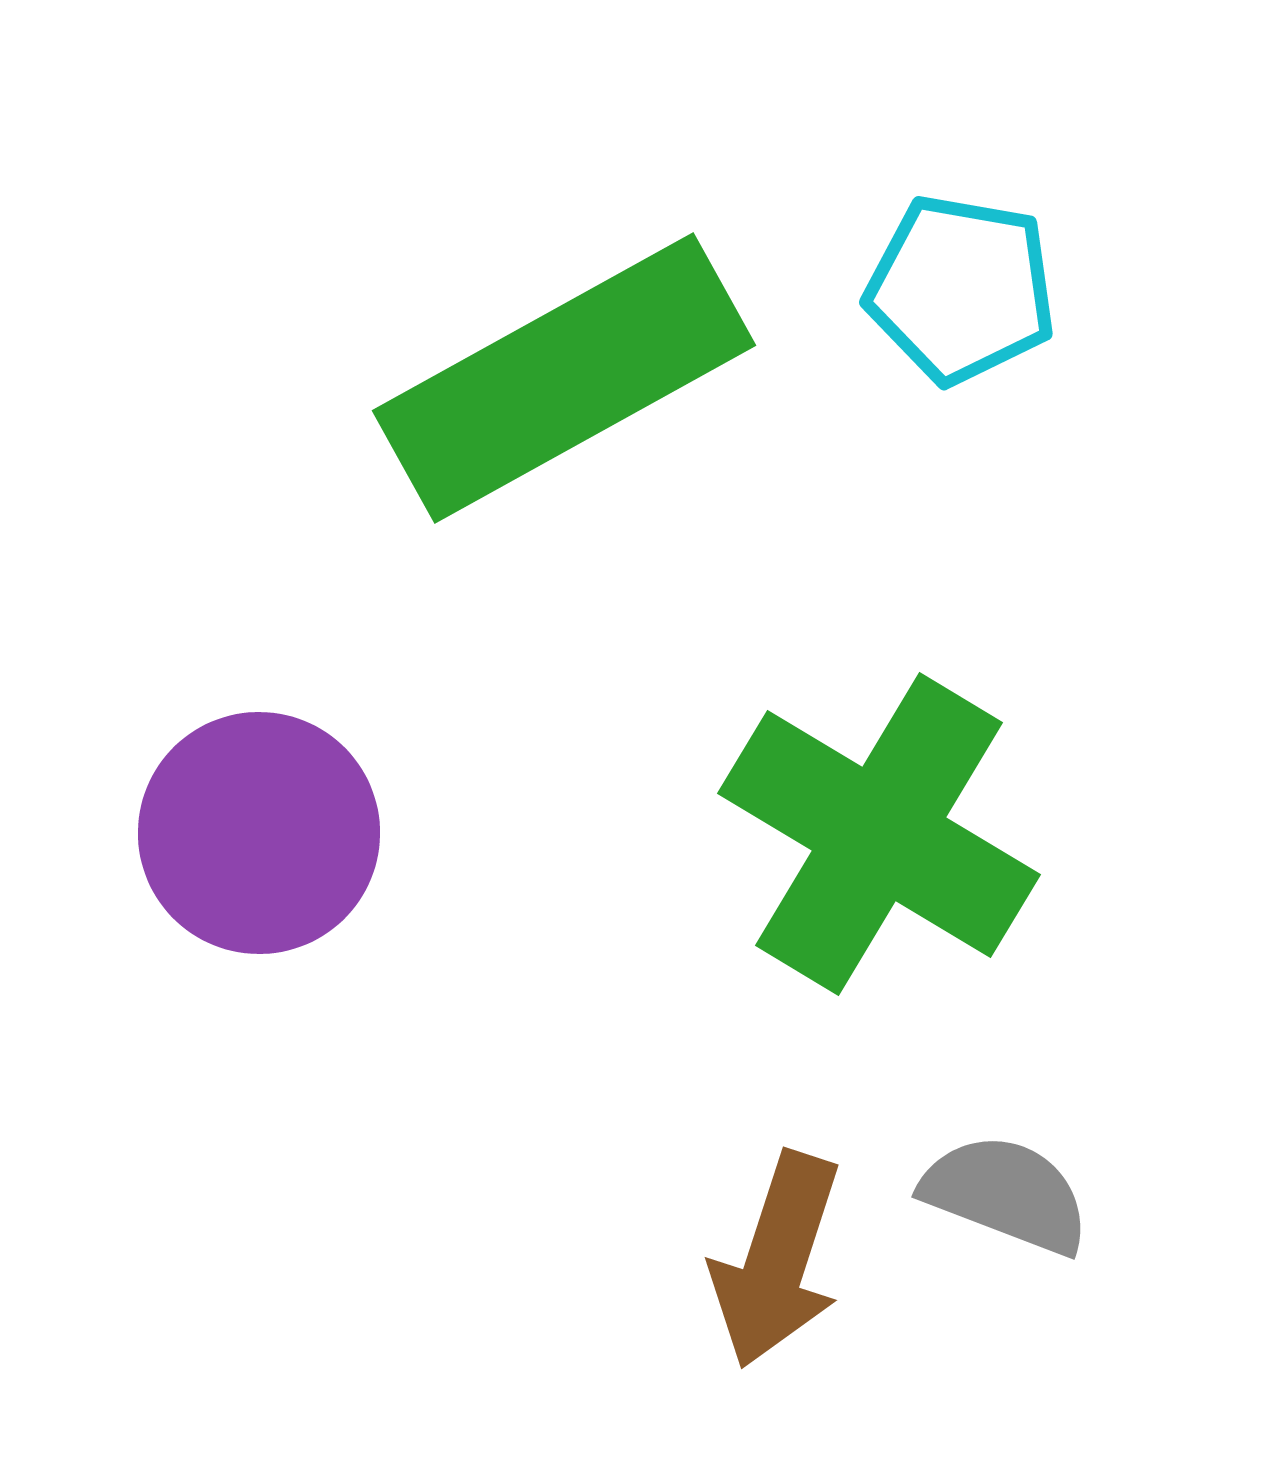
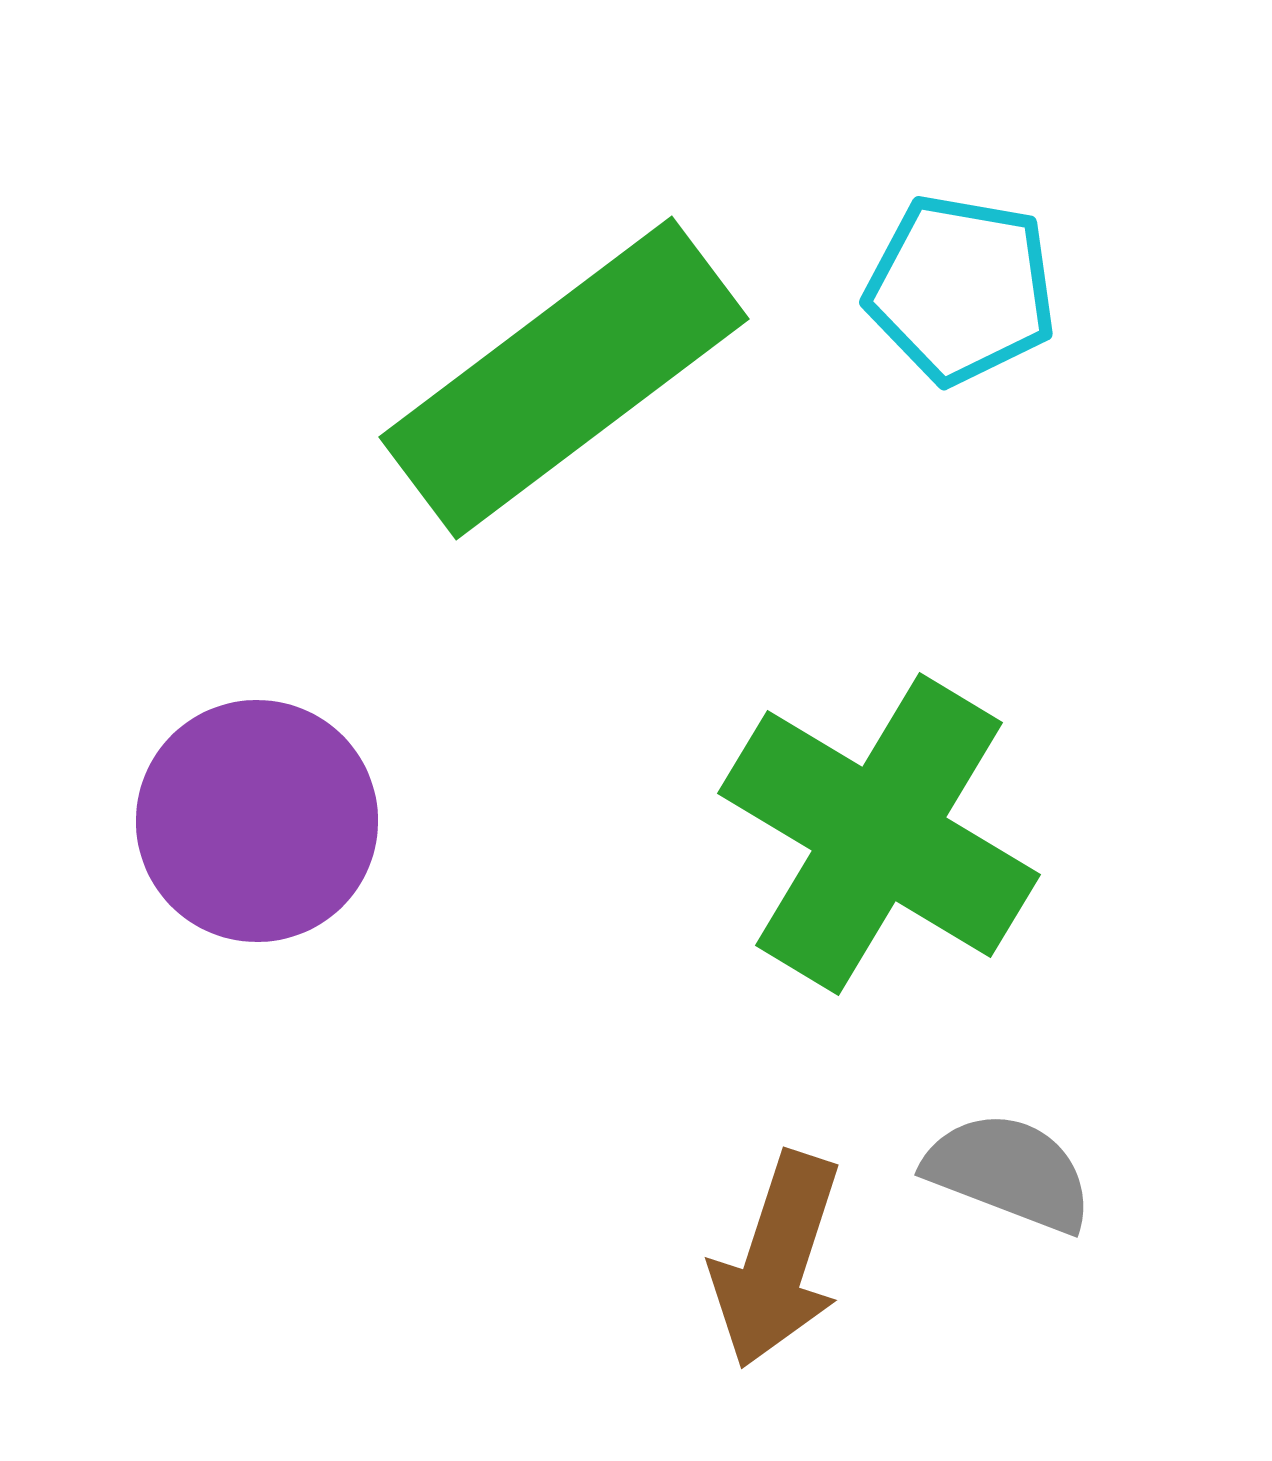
green rectangle: rotated 8 degrees counterclockwise
purple circle: moved 2 px left, 12 px up
gray semicircle: moved 3 px right, 22 px up
